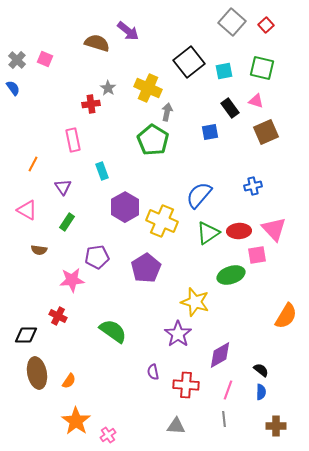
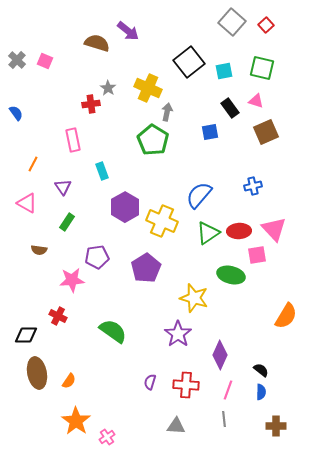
pink square at (45, 59): moved 2 px down
blue semicircle at (13, 88): moved 3 px right, 25 px down
pink triangle at (27, 210): moved 7 px up
green ellipse at (231, 275): rotated 32 degrees clockwise
yellow star at (195, 302): moved 1 px left, 4 px up
purple diamond at (220, 355): rotated 36 degrees counterclockwise
purple semicircle at (153, 372): moved 3 px left, 10 px down; rotated 28 degrees clockwise
pink cross at (108, 435): moved 1 px left, 2 px down
